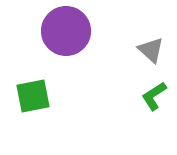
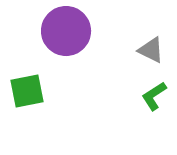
gray triangle: rotated 16 degrees counterclockwise
green square: moved 6 px left, 5 px up
